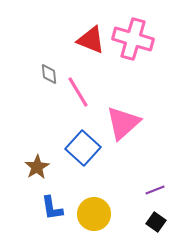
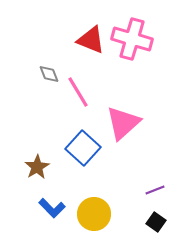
pink cross: moved 1 px left
gray diamond: rotated 15 degrees counterclockwise
blue L-shape: rotated 36 degrees counterclockwise
